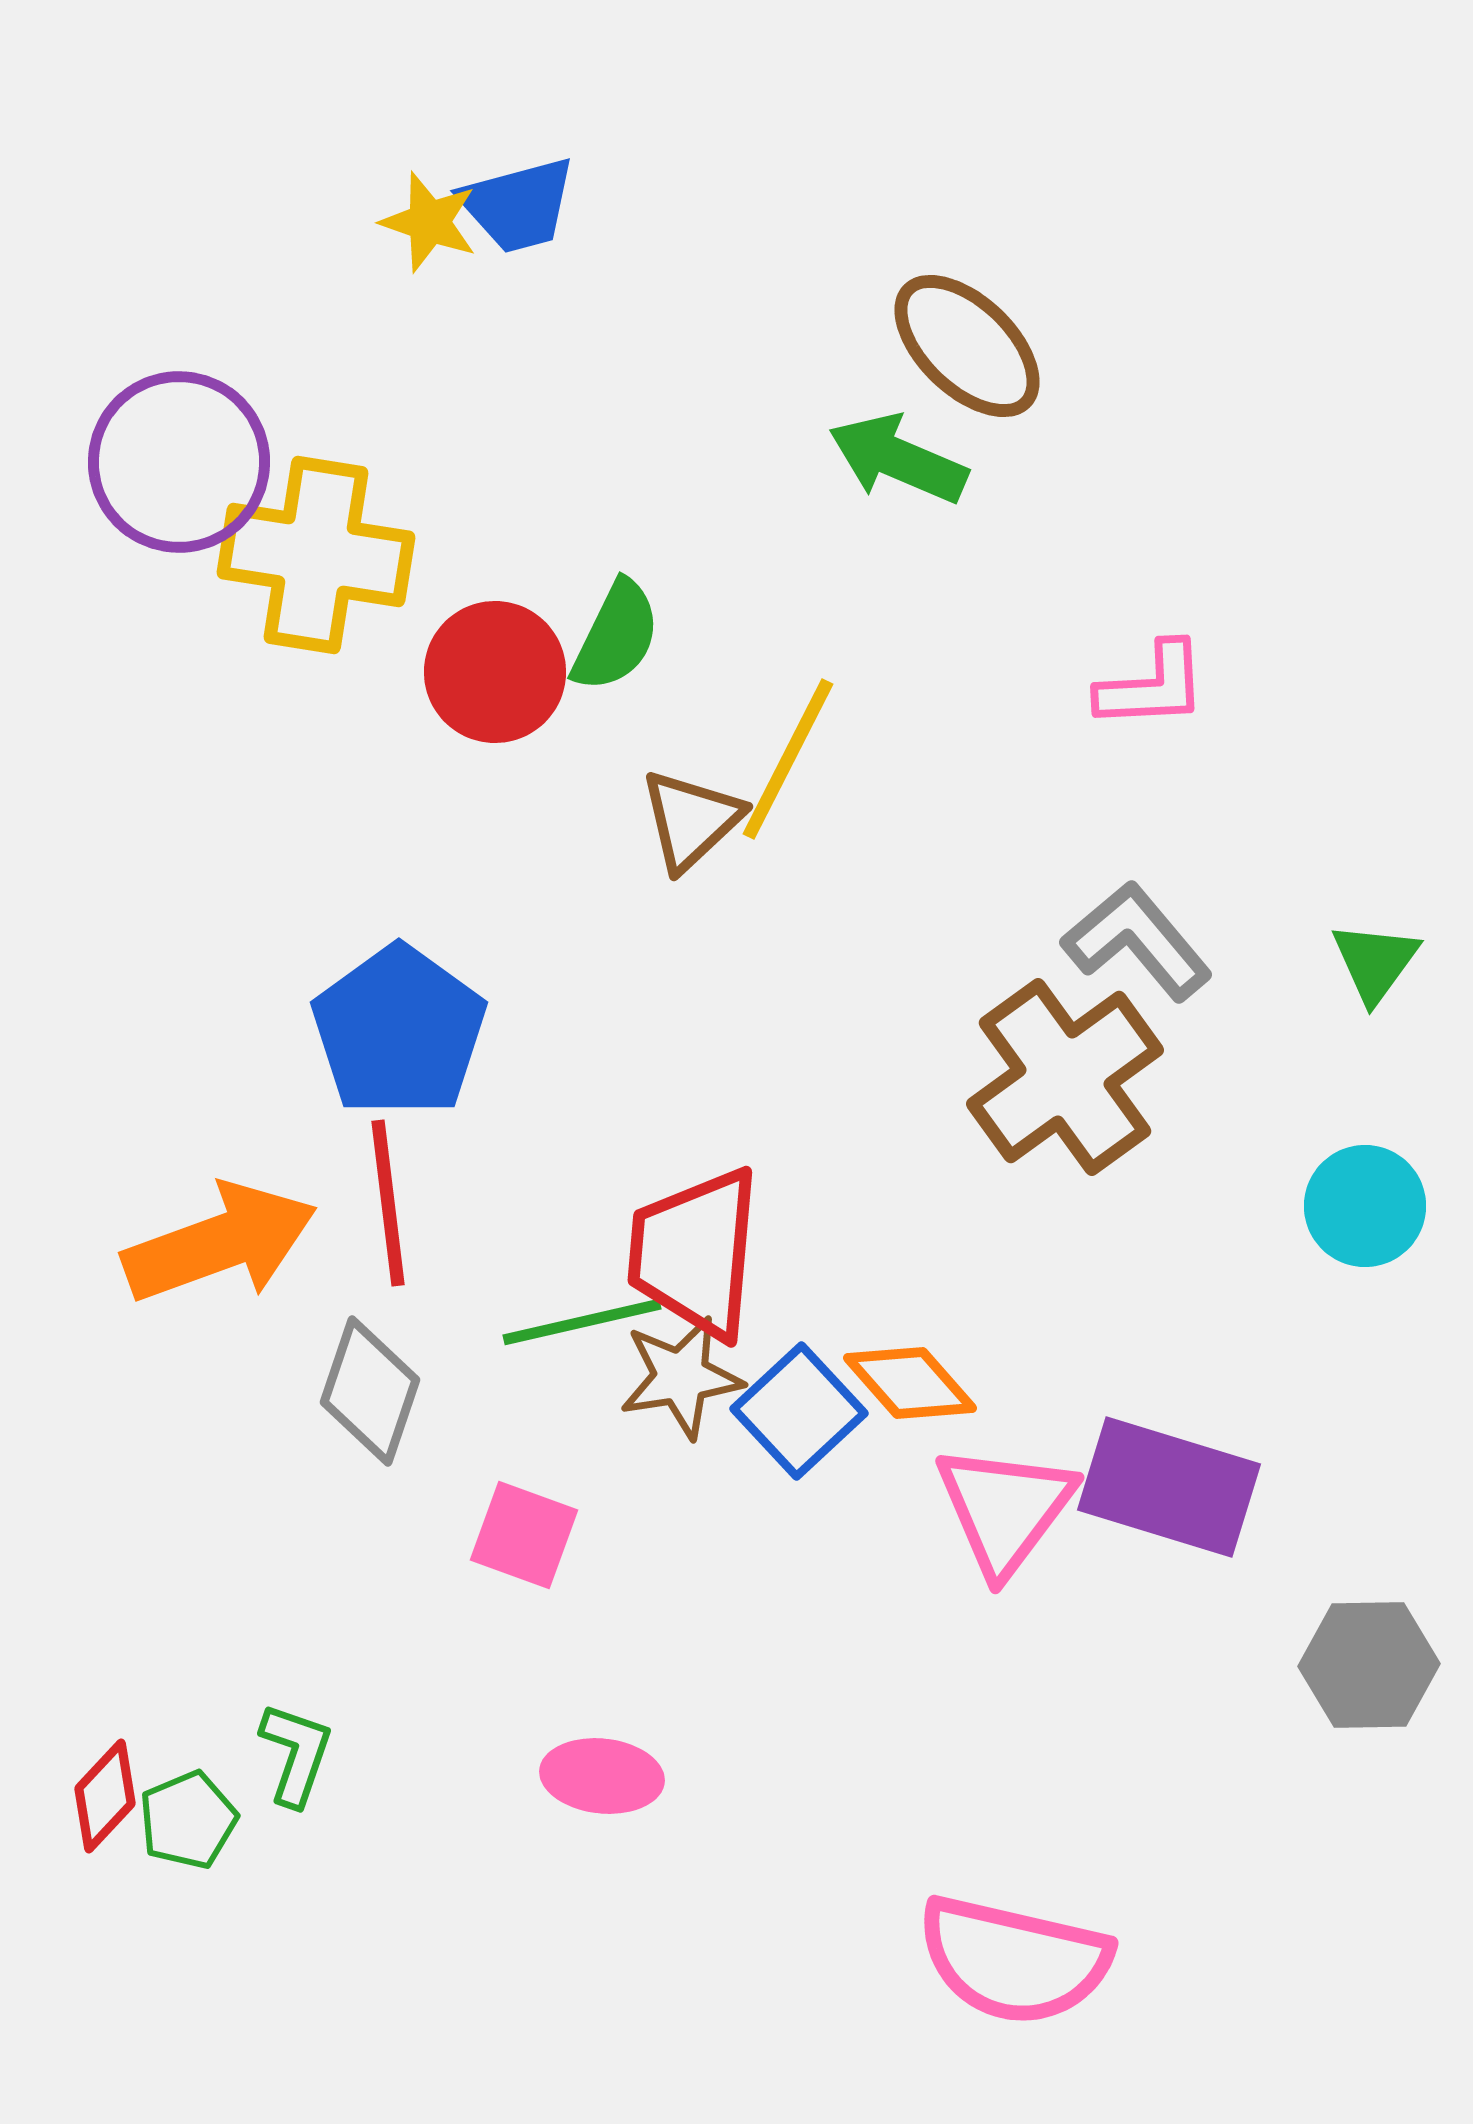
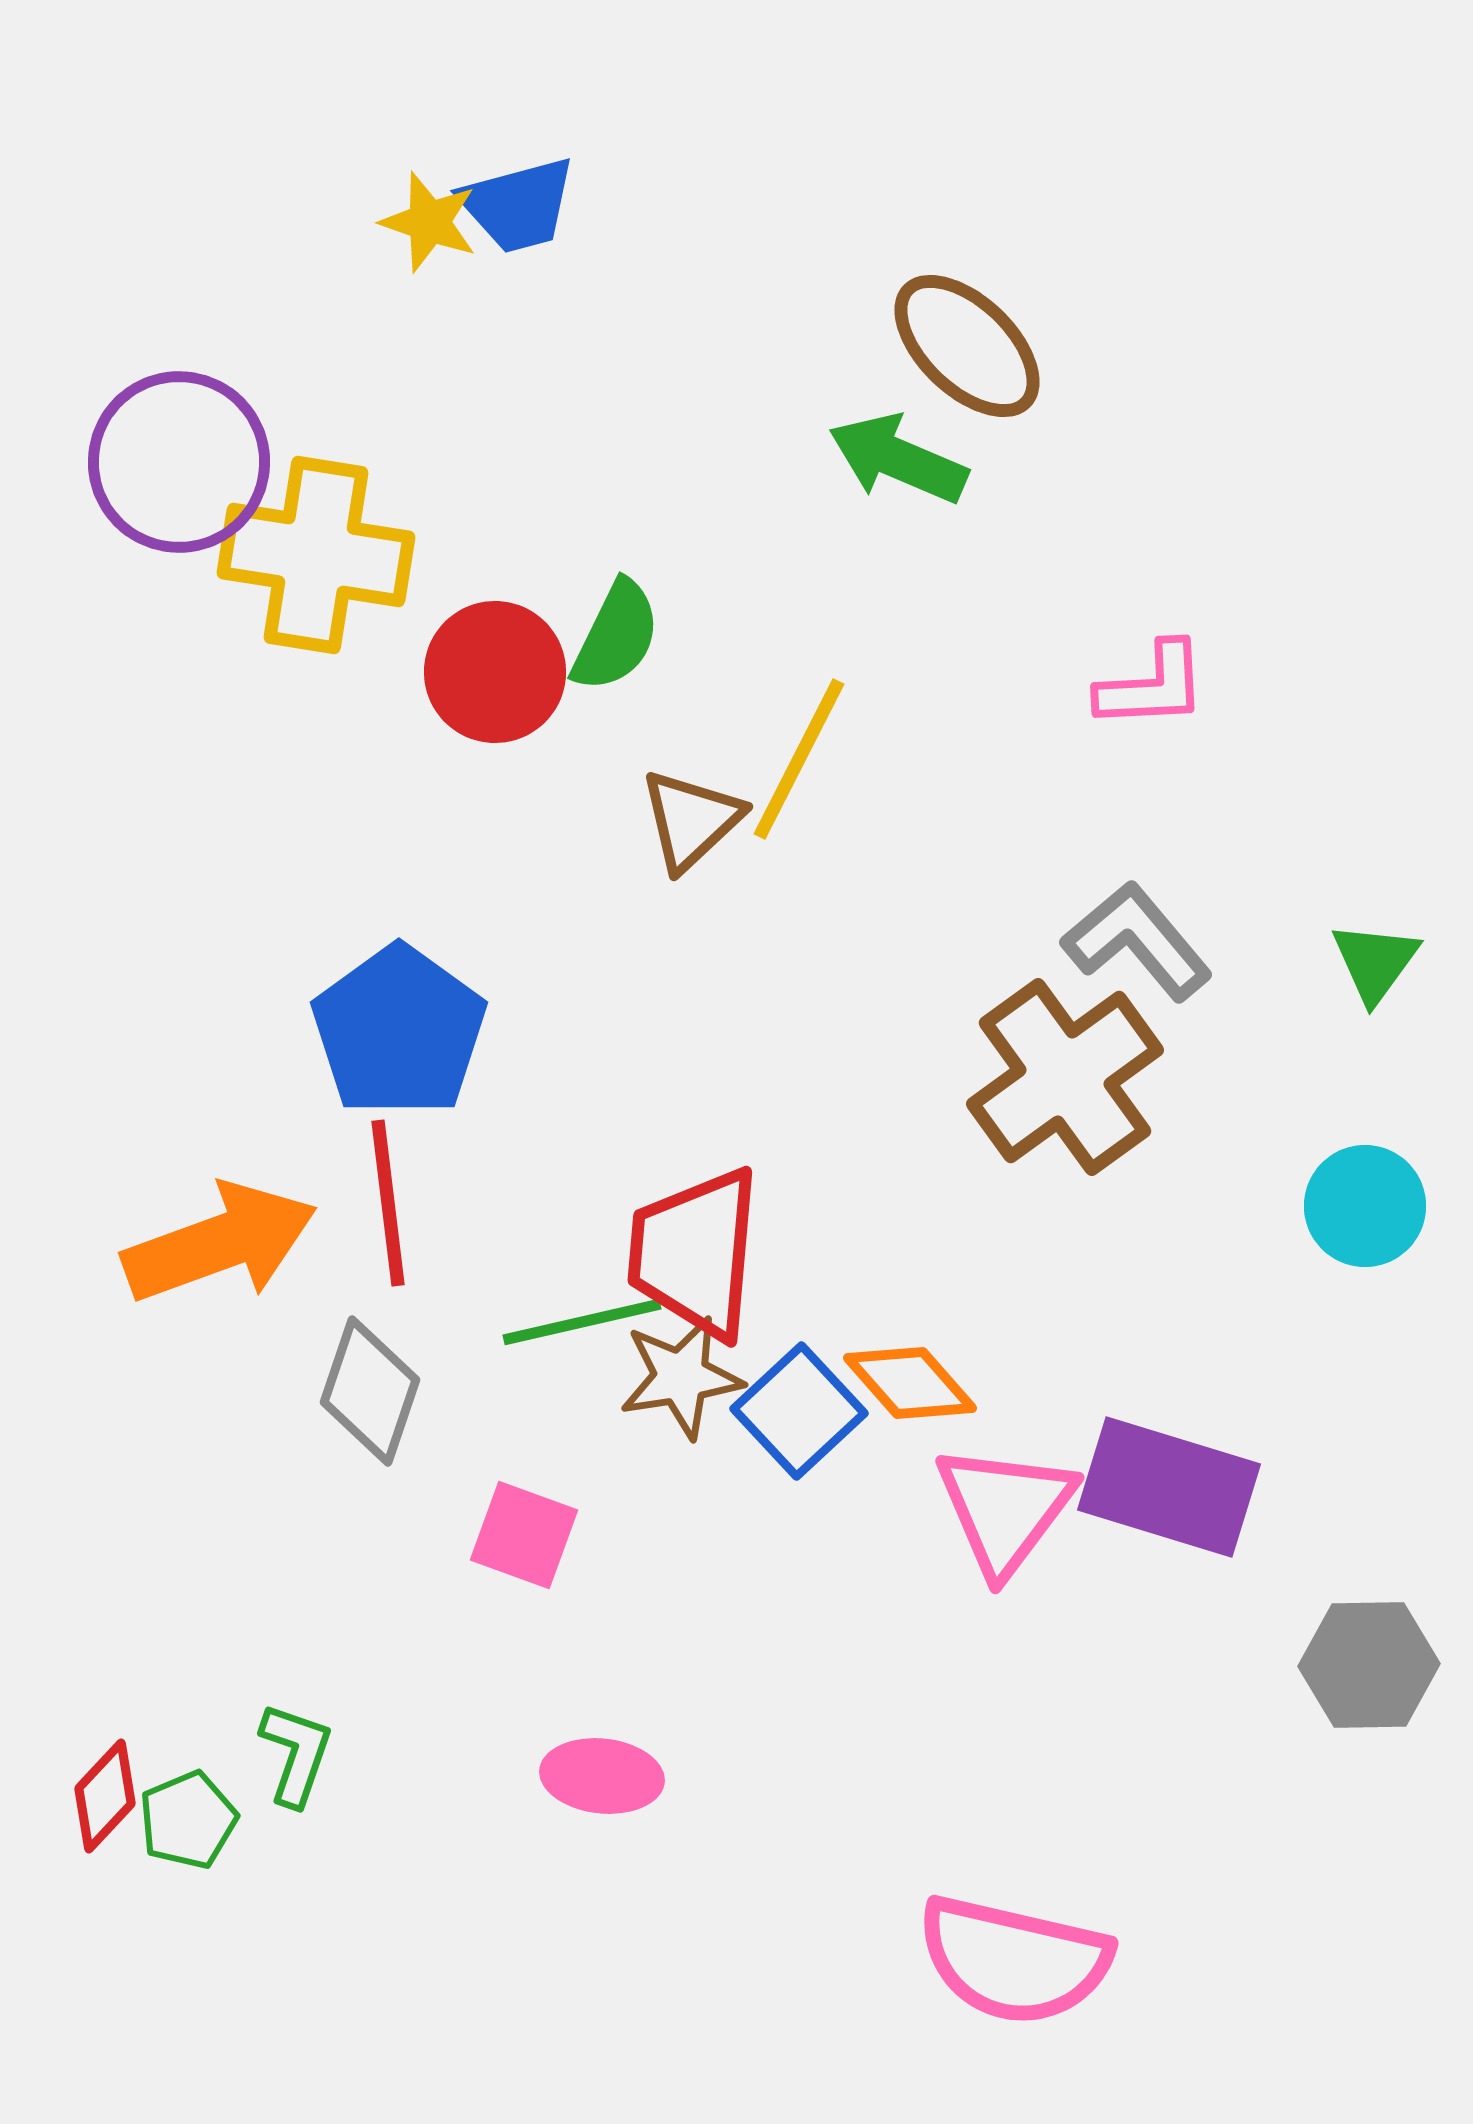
yellow line: moved 11 px right
